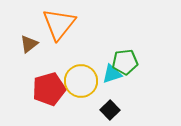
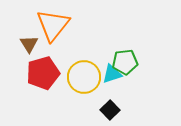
orange triangle: moved 6 px left, 1 px down
brown triangle: rotated 24 degrees counterclockwise
yellow circle: moved 3 px right, 4 px up
red pentagon: moved 6 px left, 16 px up
